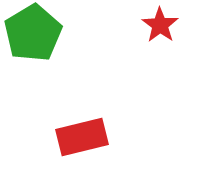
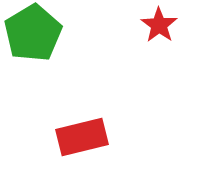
red star: moved 1 px left
